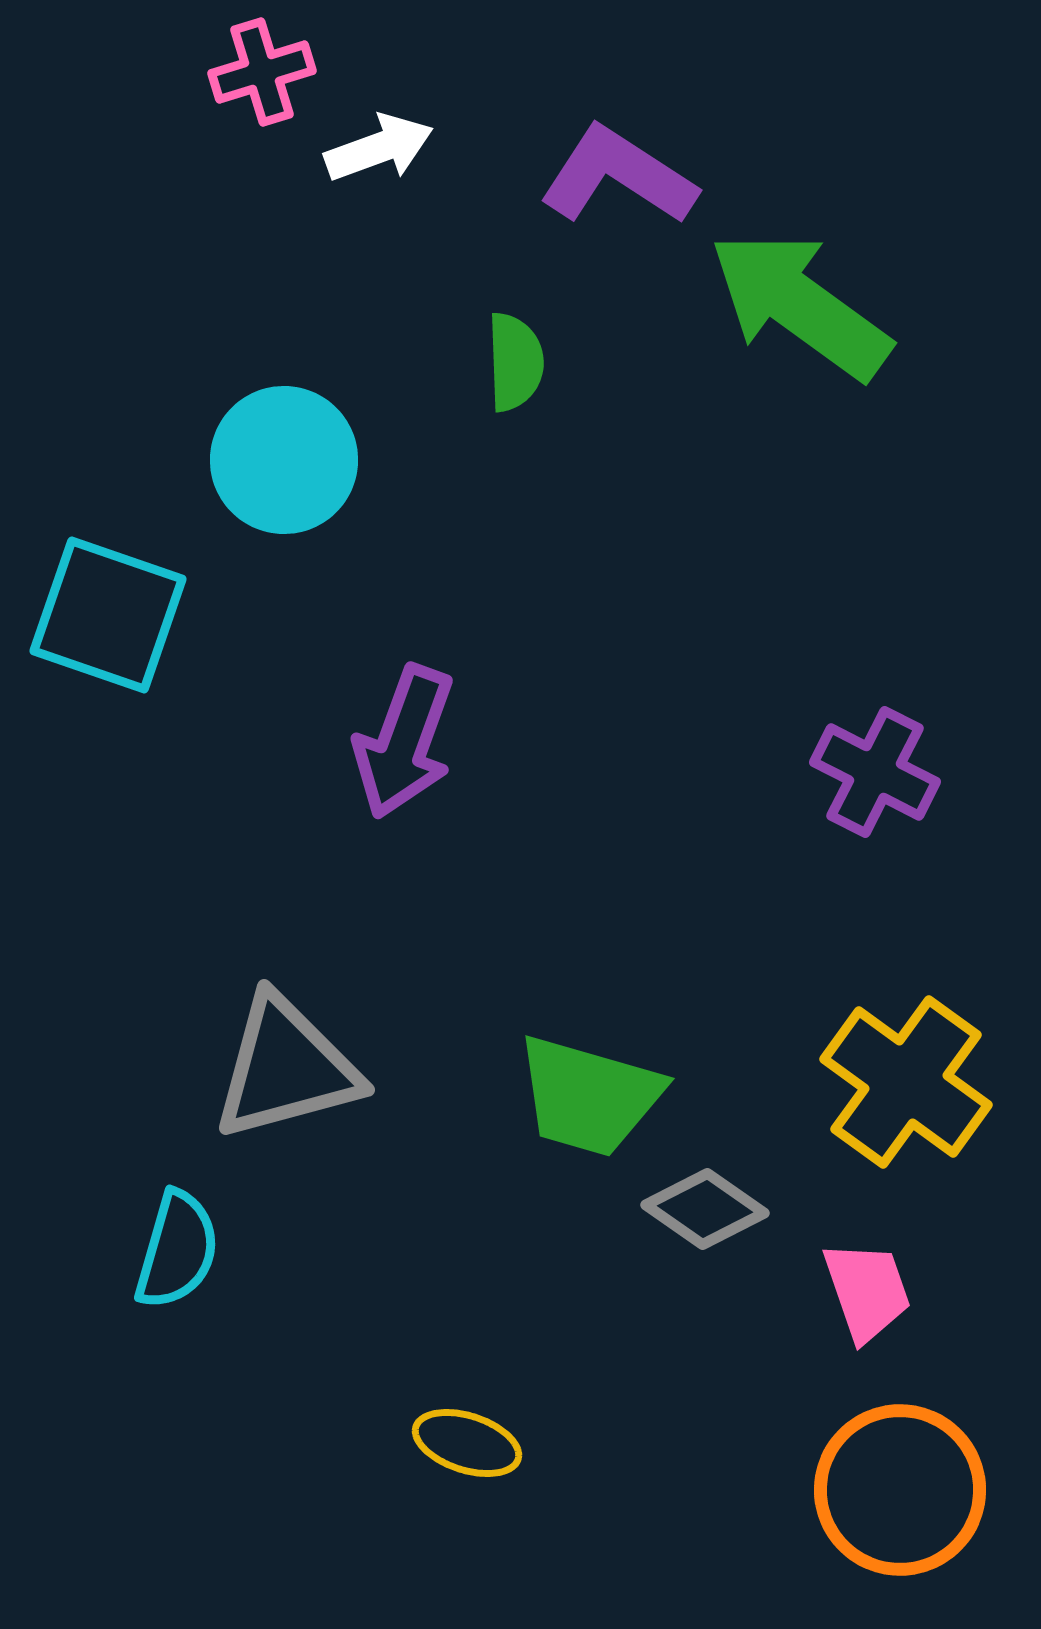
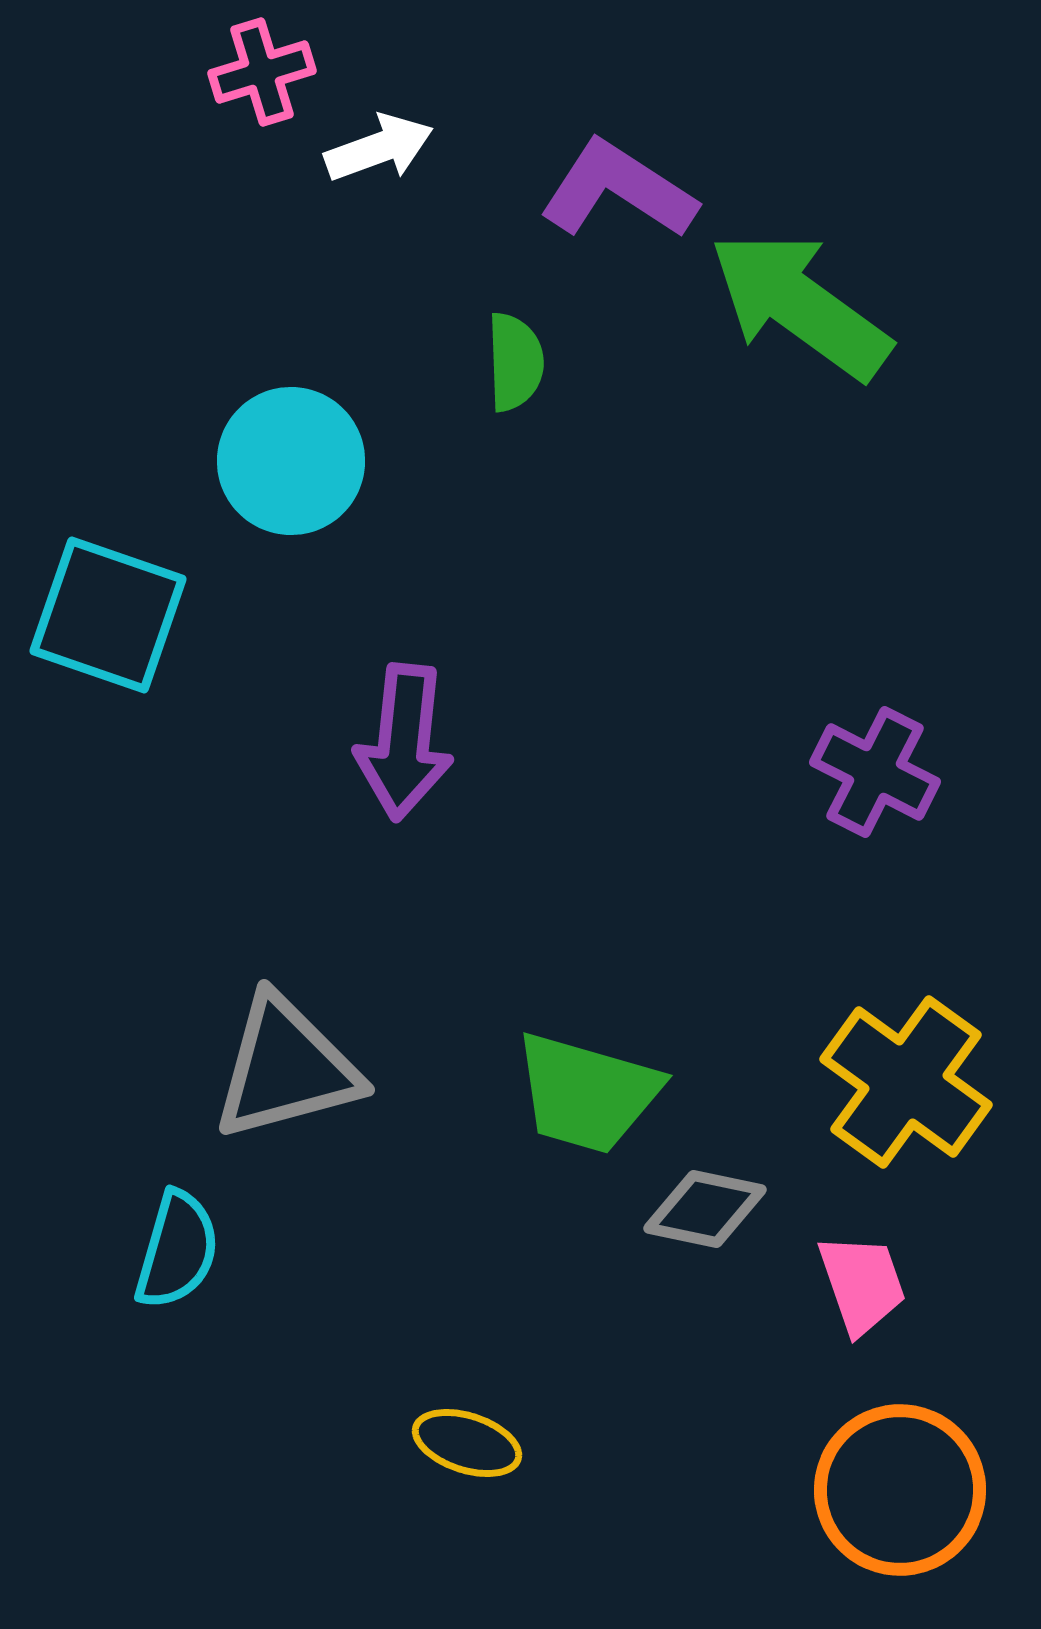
purple L-shape: moved 14 px down
cyan circle: moved 7 px right, 1 px down
purple arrow: rotated 14 degrees counterclockwise
green trapezoid: moved 2 px left, 3 px up
gray diamond: rotated 23 degrees counterclockwise
pink trapezoid: moved 5 px left, 7 px up
